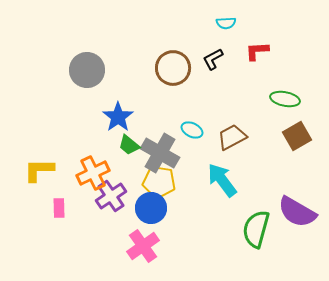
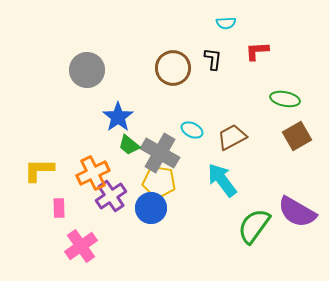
black L-shape: rotated 125 degrees clockwise
green semicircle: moved 2 px left, 3 px up; rotated 21 degrees clockwise
pink cross: moved 62 px left
